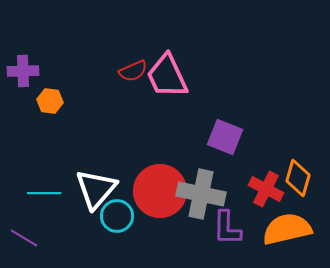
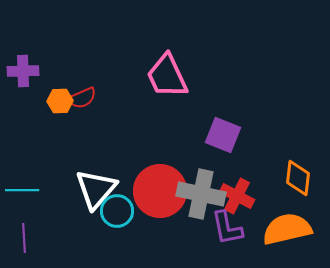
red semicircle: moved 51 px left, 27 px down
orange hexagon: moved 10 px right; rotated 10 degrees counterclockwise
purple square: moved 2 px left, 2 px up
orange diamond: rotated 9 degrees counterclockwise
red cross: moved 29 px left, 7 px down
cyan line: moved 22 px left, 3 px up
cyan circle: moved 5 px up
purple L-shape: rotated 12 degrees counterclockwise
purple line: rotated 56 degrees clockwise
